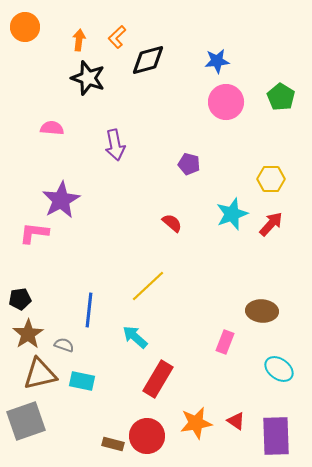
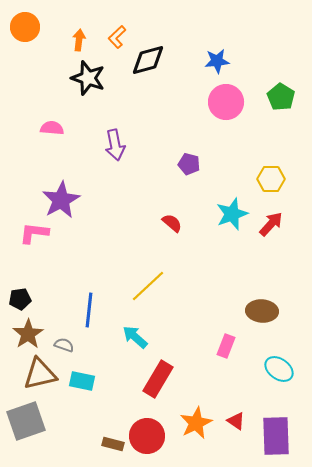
pink rectangle: moved 1 px right, 4 px down
orange star: rotated 16 degrees counterclockwise
